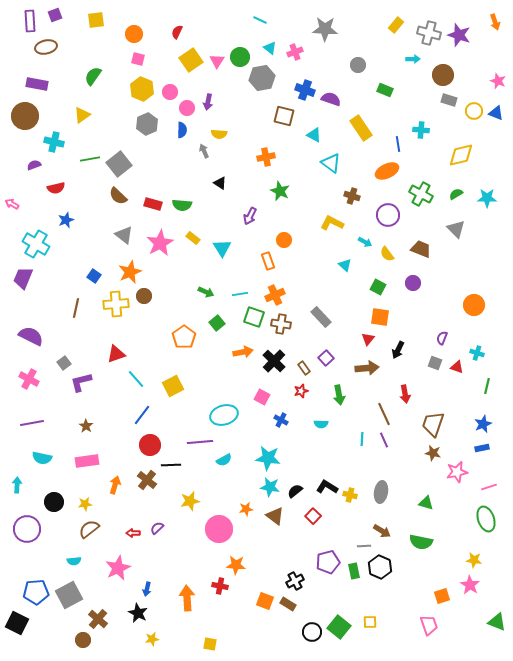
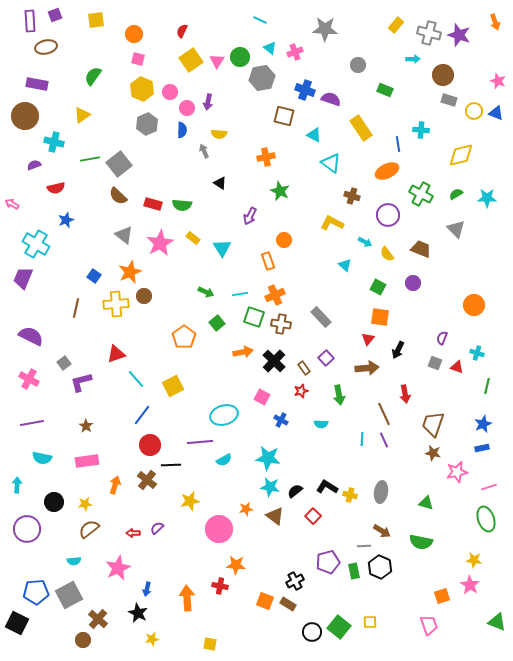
red semicircle at (177, 32): moved 5 px right, 1 px up
